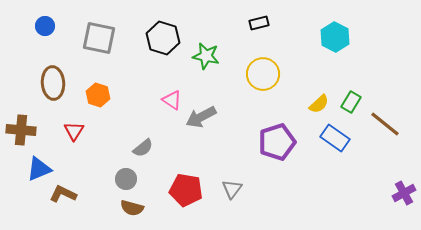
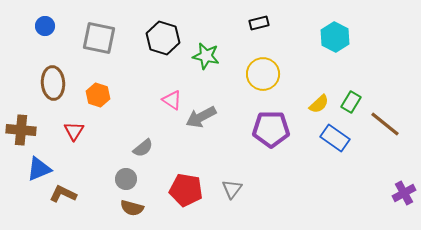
purple pentagon: moved 6 px left, 13 px up; rotated 18 degrees clockwise
